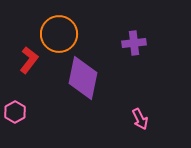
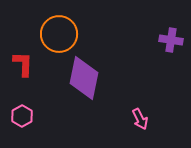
purple cross: moved 37 px right, 3 px up; rotated 15 degrees clockwise
red L-shape: moved 6 px left, 4 px down; rotated 36 degrees counterclockwise
purple diamond: moved 1 px right
pink hexagon: moved 7 px right, 4 px down
